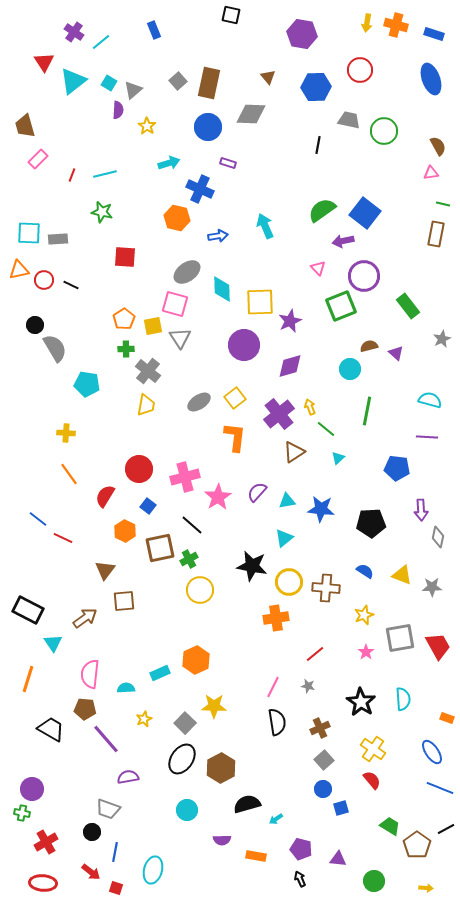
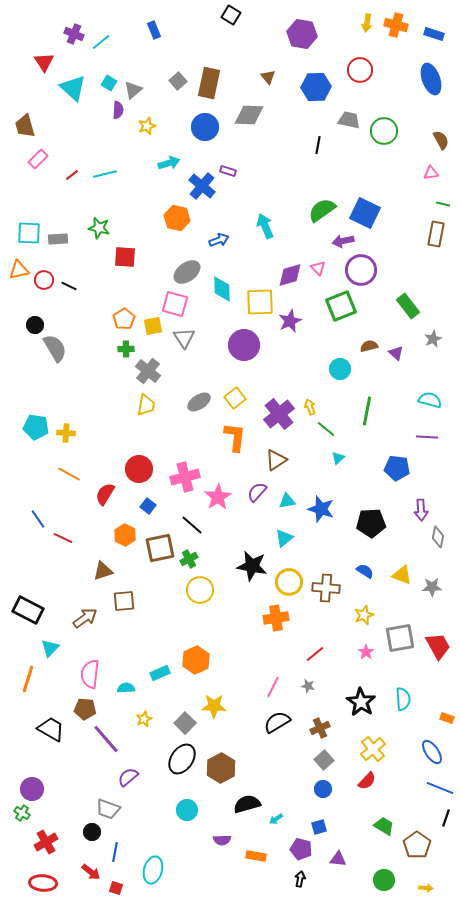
black square at (231, 15): rotated 18 degrees clockwise
purple cross at (74, 32): moved 2 px down; rotated 12 degrees counterclockwise
cyan triangle at (73, 81): moved 7 px down; rotated 40 degrees counterclockwise
gray diamond at (251, 114): moved 2 px left, 1 px down
yellow star at (147, 126): rotated 18 degrees clockwise
blue circle at (208, 127): moved 3 px left
brown semicircle at (438, 146): moved 3 px right, 6 px up
purple rectangle at (228, 163): moved 8 px down
red line at (72, 175): rotated 32 degrees clockwise
blue cross at (200, 189): moved 2 px right, 3 px up; rotated 16 degrees clockwise
green star at (102, 212): moved 3 px left, 16 px down
blue square at (365, 213): rotated 12 degrees counterclockwise
blue arrow at (218, 236): moved 1 px right, 4 px down; rotated 12 degrees counterclockwise
purple circle at (364, 276): moved 3 px left, 6 px up
black line at (71, 285): moved 2 px left, 1 px down
gray triangle at (180, 338): moved 4 px right
gray star at (442, 339): moved 9 px left
purple diamond at (290, 366): moved 91 px up
cyan circle at (350, 369): moved 10 px left
cyan pentagon at (87, 384): moved 51 px left, 43 px down
brown triangle at (294, 452): moved 18 px left, 8 px down
orange line at (69, 474): rotated 25 degrees counterclockwise
red semicircle at (105, 496): moved 2 px up
blue star at (321, 509): rotated 12 degrees clockwise
blue line at (38, 519): rotated 18 degrees clockwise
orange hexagon at (125, 531): moved 4 px down
brown triangle at (105, 570): moved 2 px left, 1 px down; rotated 35 degrees clockwise
cyan triangle at (53, 643): moved 3 px left, 5 px down; rotated 18 degrees clockwise
black semicircle at (277, 722): rotated 112 degrees counterclockwise
yellow cross at (373, 749): rotated 15 degrees clockwise
purple semicircle at (128, 777): rotated 30 degrees counterclockwise
red semicircle at (372, 780): moved 5 px left, 1 px down; rotated 84 degrees clockwise
blue square at (341, 808): moved 22 px left, 19 px down
green cross at (22, 813): rotated 21 degrees clockwise
green trapezoid at (390, 826): moved 6 px left
black line at (446, 829): moved 11 px up; rotated 42 degrees counterclockwise
black arrow at (300, 879): rotated 35 degrees clockwise
green circle at (374, 881): moved 10 px right, 1 px up
